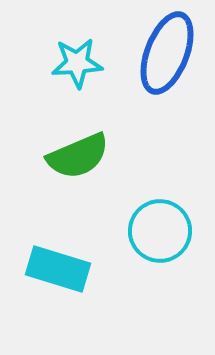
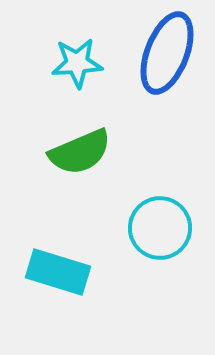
green semicircle: moved 2 px right, 4 px up
cyan circle: moved 3 px up
cyan rectangle: moved 3 px down
